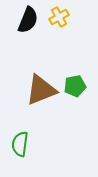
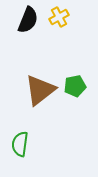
brown triangle: moved 1 px left; rotated 16 degrees counterclockwise
